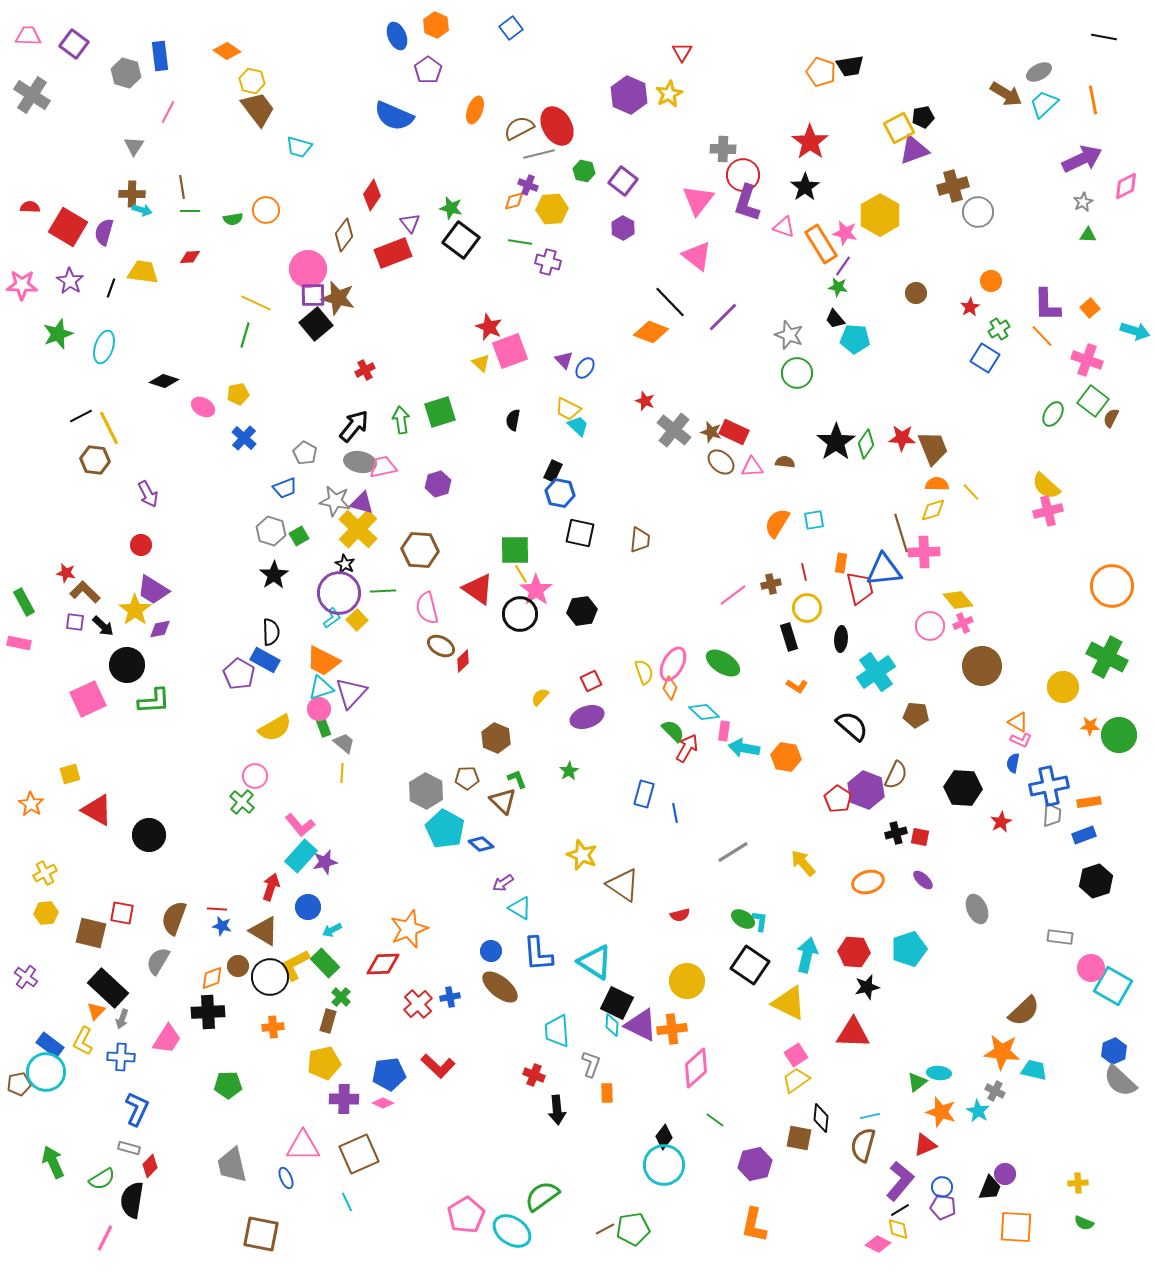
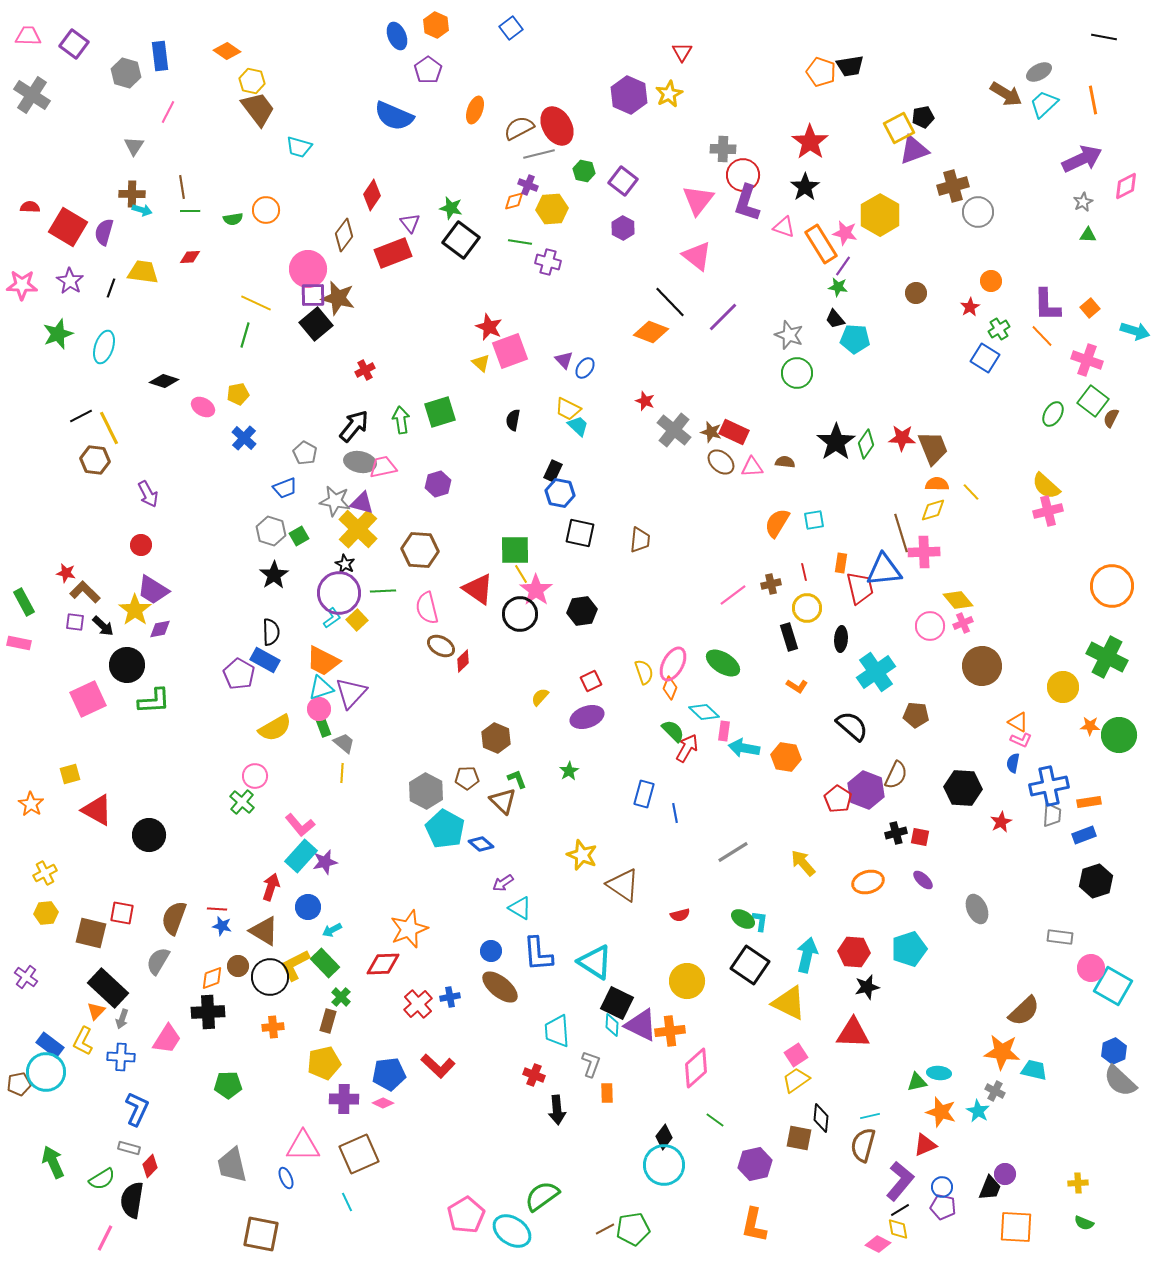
orange cross at (672, 1029): moved 2 px left, 2 px down
green triangle at (917, 1082): rotated 25 degrees clockwise
